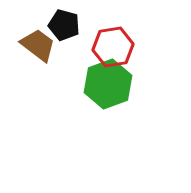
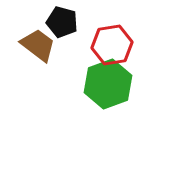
black pentagon: moved 2 px left, 3 px up
red hexagon: moved 1 px left, 2 px up
